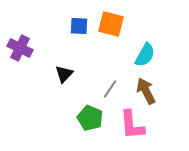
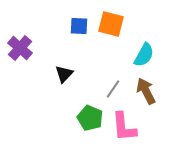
purple cross: rotated 15 degrees clockwise
cyan semicircle: moved 1 px left
gray line: moved 3 px right
pink L-shape: moved 8 px left, 2 px down
